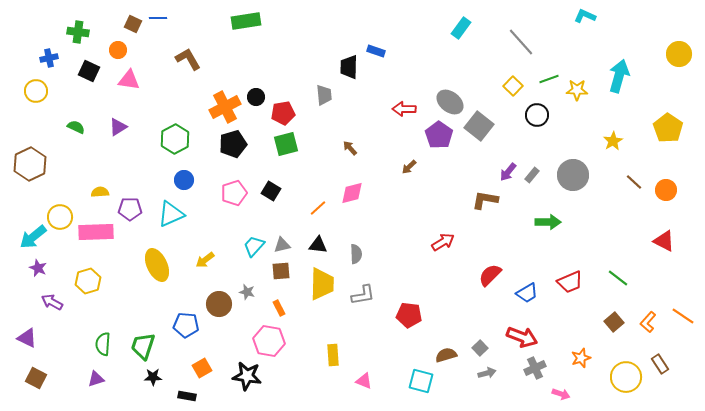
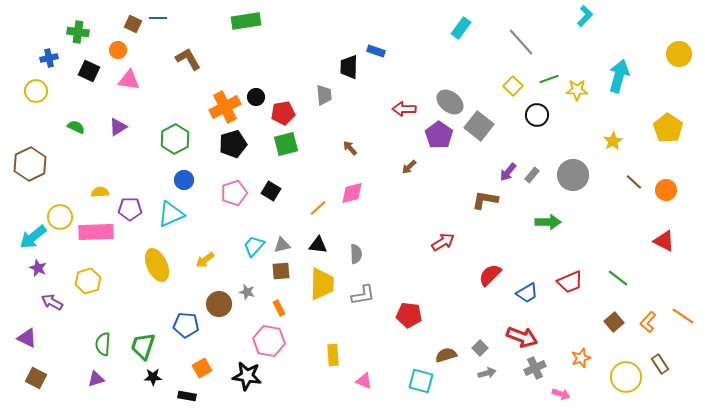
cyan L-shape at (585, 16): rotated 110 degrees clockwise
